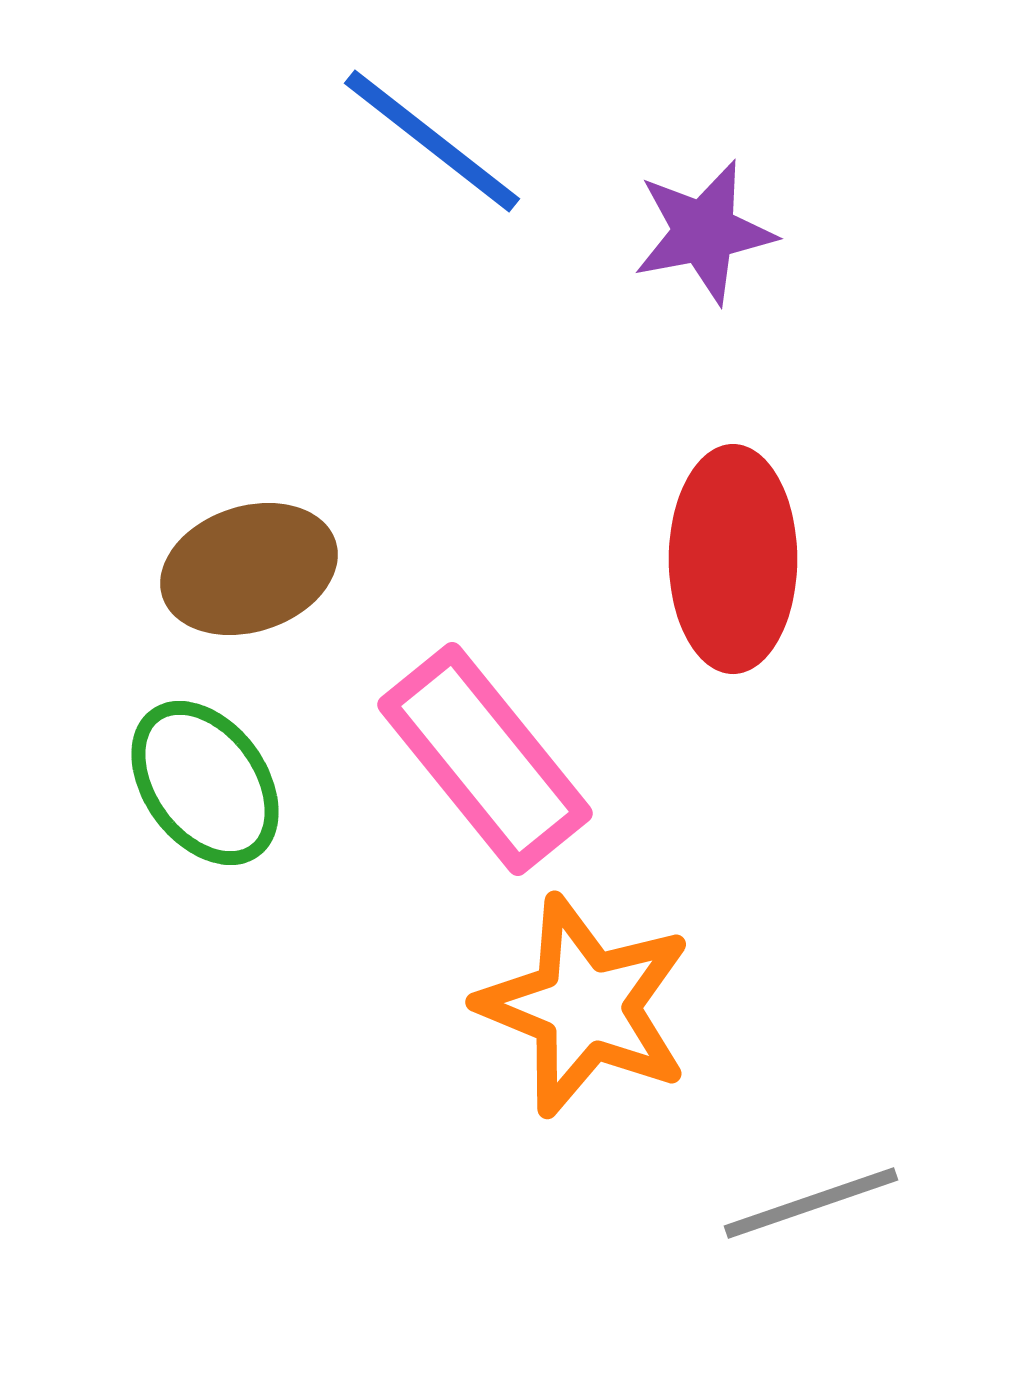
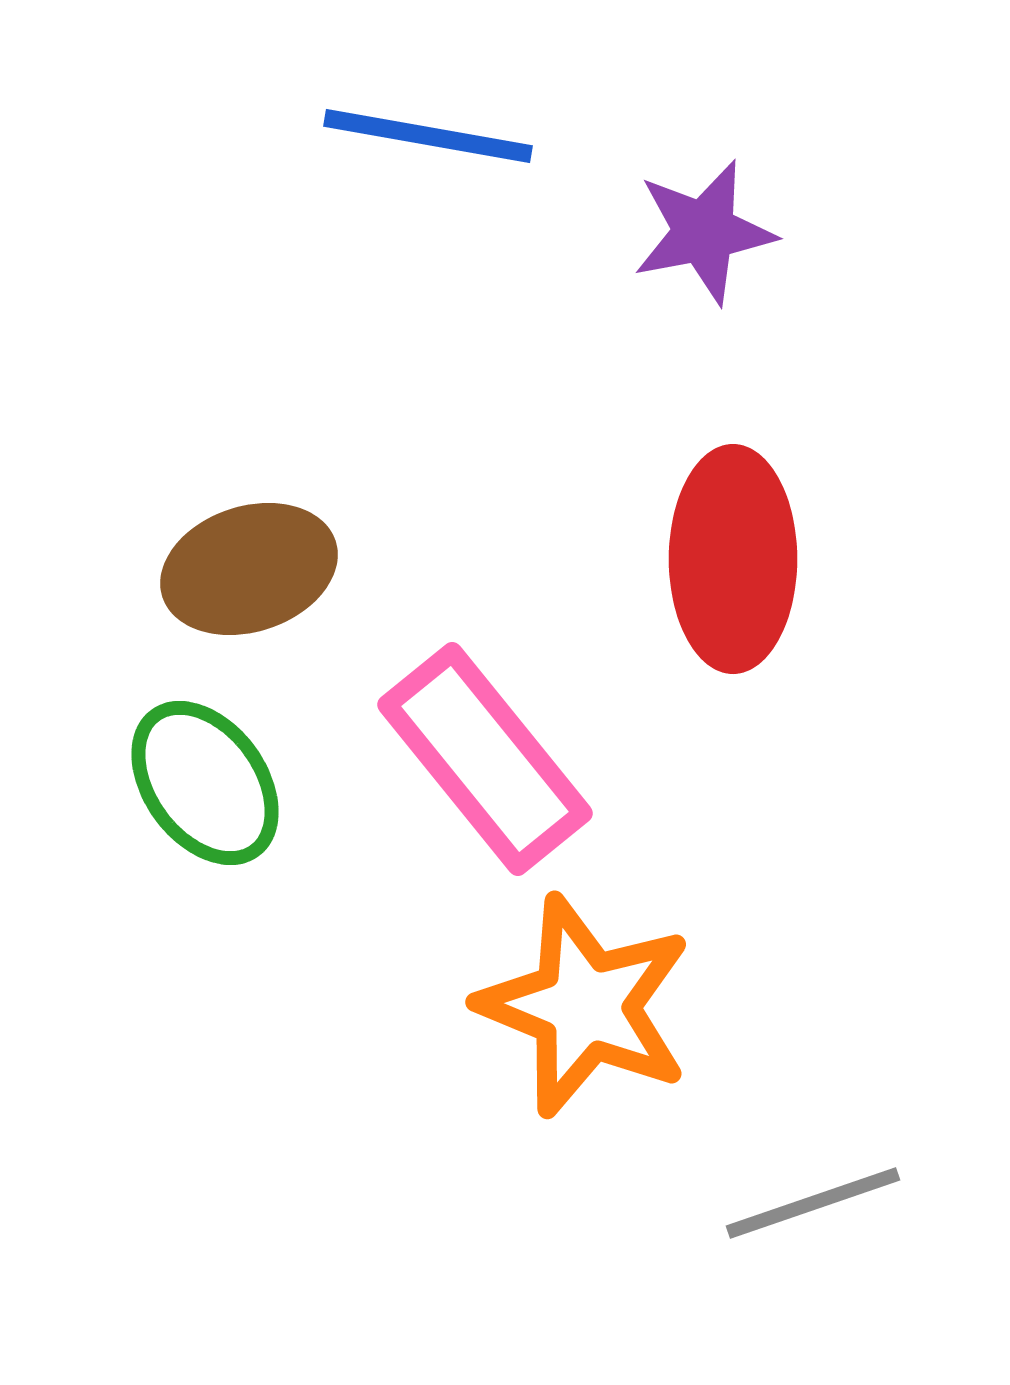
blue line: moved 4 px left, 5 px up; rotated 28 degrees counterclockwise
gray line: moved 2 px right
